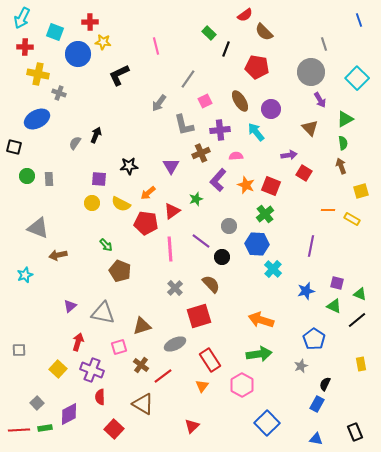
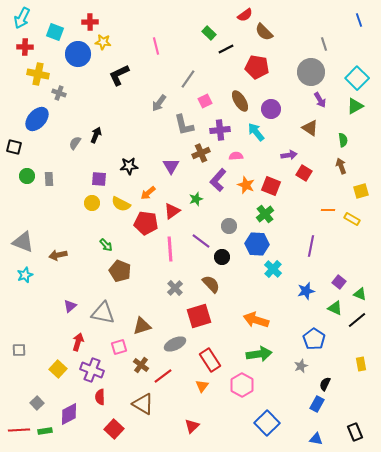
black line at (226, 49): rotated 42 degrees clockwise
blue ellipse at (37, 119): rotated 20 degrees counterclockwise
green triangle at (345, 119): moved 10 px right, 13 px up
brown triangle at (310, 128): rotated 12 degrees counterclockwise
green semicircle at (343, 143): moved 3 px up
gray triangle at (38, 228): moved 15 px left, 14 px down
purple square at (337, 283): moved 2 px right, 1 px up; rotated 24 degrees clockwise
green triangle at (334, 306): moved 1 px right, 2 px down
orange arrow at (261, 320): moved 5 px left
green rectangle at (45, 428): moved 3 px down
